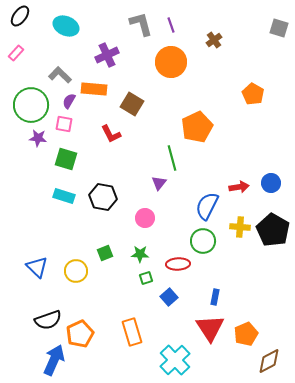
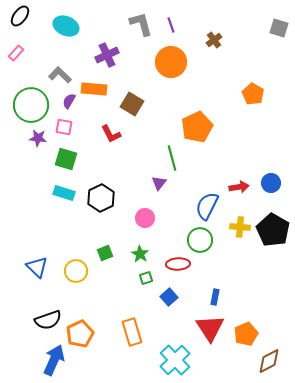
pink square at (64, 124): moved 3 px down
cyan rectangle at (64, 196): moved 3 px up
black hexagon at (103, 197): moved 2 px left, 1 px down; rotated 24 degrees clockwise
green circle at (203, 241): moved 3 px left, 1 px up
green star at (140, 254): rotated 30 degrees clockwise
